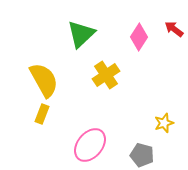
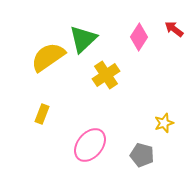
green triangle: moved 2 px right, 5 px down
yellow semicircle: moved 4 px right, 23 px up; rotated 96 degrees counterclockwise
